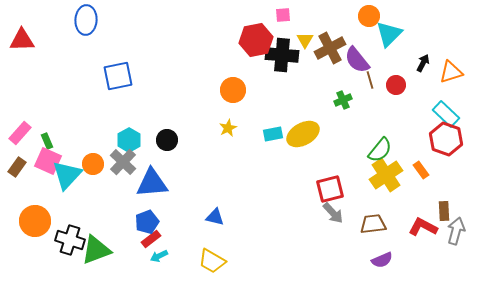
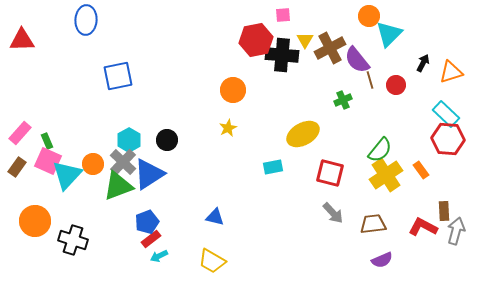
cyan rectangle at (273, 134): moved 33 px down
red hexagon at (446, 139): moved 2 px right; rotated 16 degrees counterclockwise
blue triangle at (152, 183): moved 3 px left, 9 px up; rotated 28 degrees counterclockwise
red square at (330, 189): moved 16 px up; rotated 28 degrees clockwise
black cross at (70, 240): moved 3 px right
green triangle at (96, 250): moved 22 px right, 64 px up
